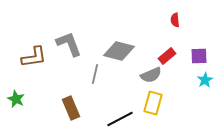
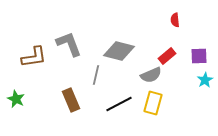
gray line: moved 1 px right, 1 px down
brown rectangle: moved 8 px up
black line: moved 1 px left, 15 px up
